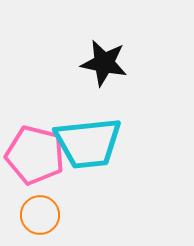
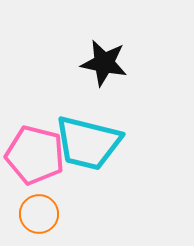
cyan trapezoid: rotated 20 degrees clockwise
orange circle: moved 1 px left, 1 px up
